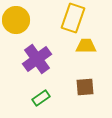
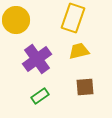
yellow trapezoid: moved 7 px left, 5 px down; rotated 15 degrees counterclockwise
green rectangle: moved 1 px left, 2 px up
